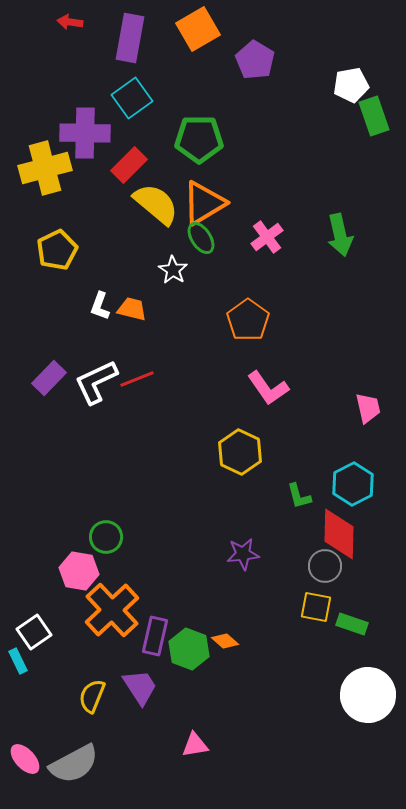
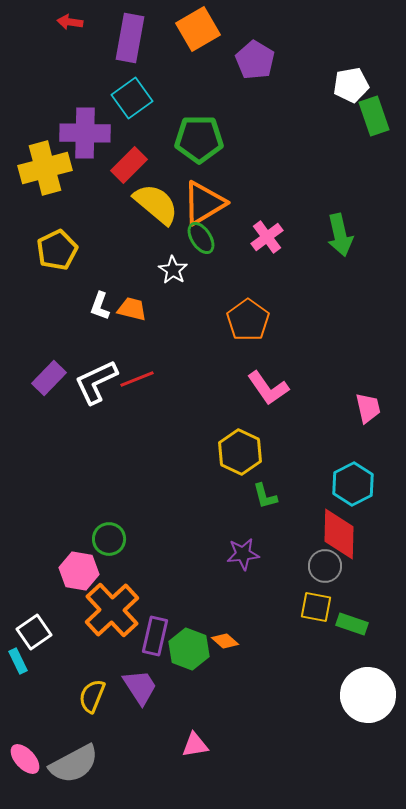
green L-shape at (299, 496): moved 34 px left
green circle at (106, 537): moved 3 px right, 2 px down
